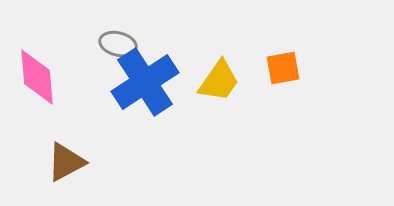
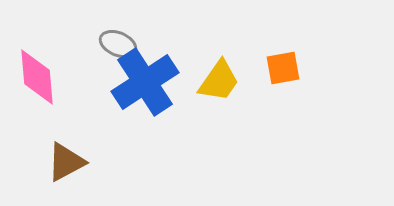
gray ellipse: rotated 9 degrees clockwise
